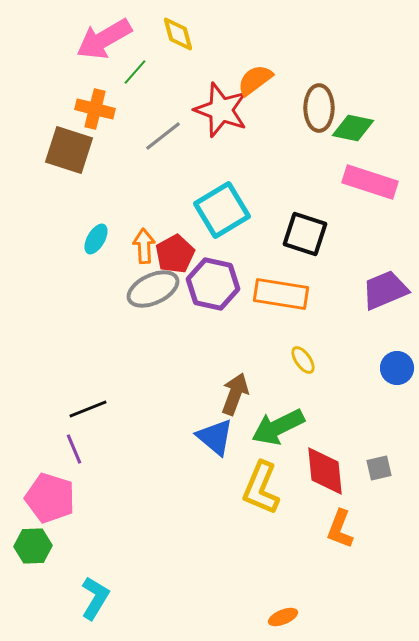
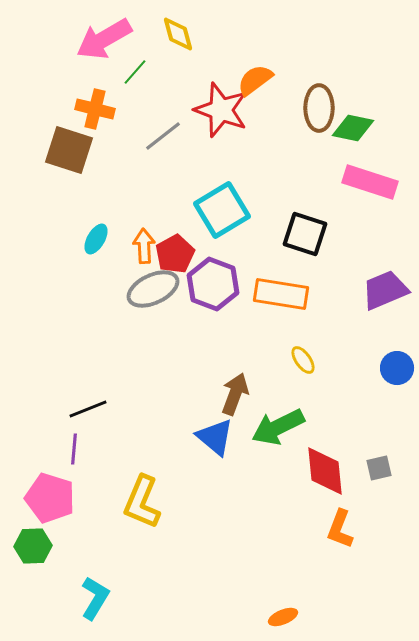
purple hexagon: rotated 9 degrees clockwise
purple line: rotated 28 degrees clockwise
yellow L-shape: moved 119 px left, 14 px down
